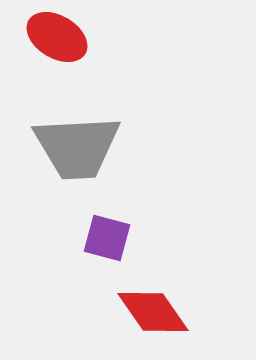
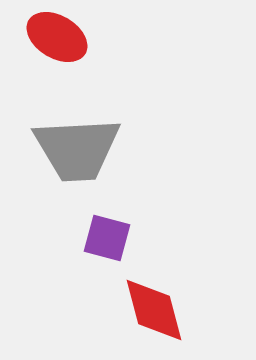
gray trapezoid: moved 2 px down
red diamond: moved 1 px right, 2 px up; rotated 20 degrees clockwise
